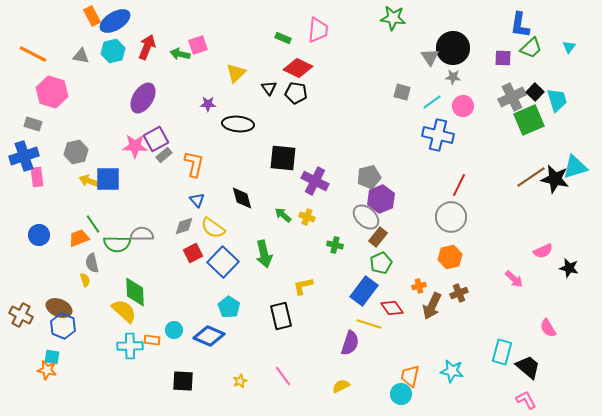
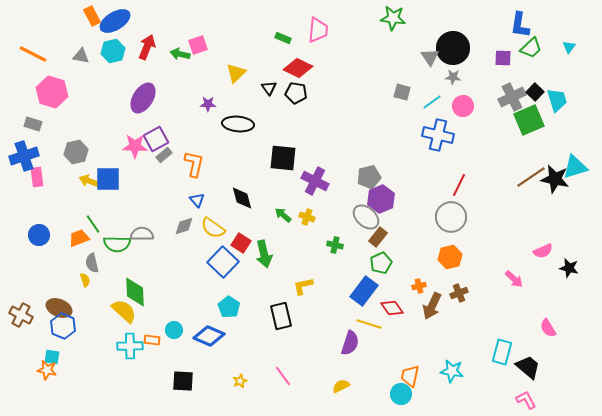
red square at (193, 253): moved 48 px right, 10 px up; rotated 30 degrees counterclockwise
